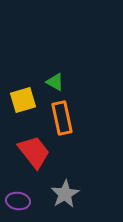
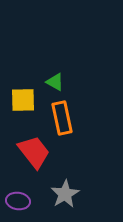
yellow square: rotated 16 degrees clockwise
